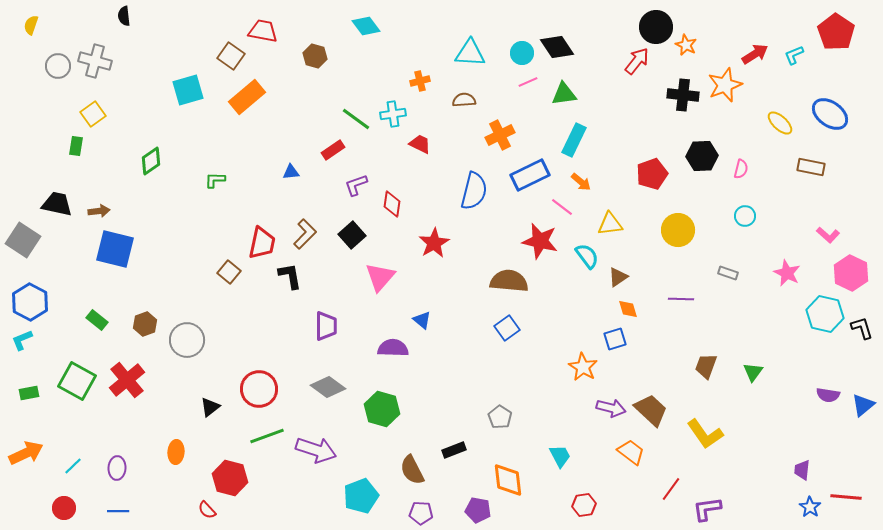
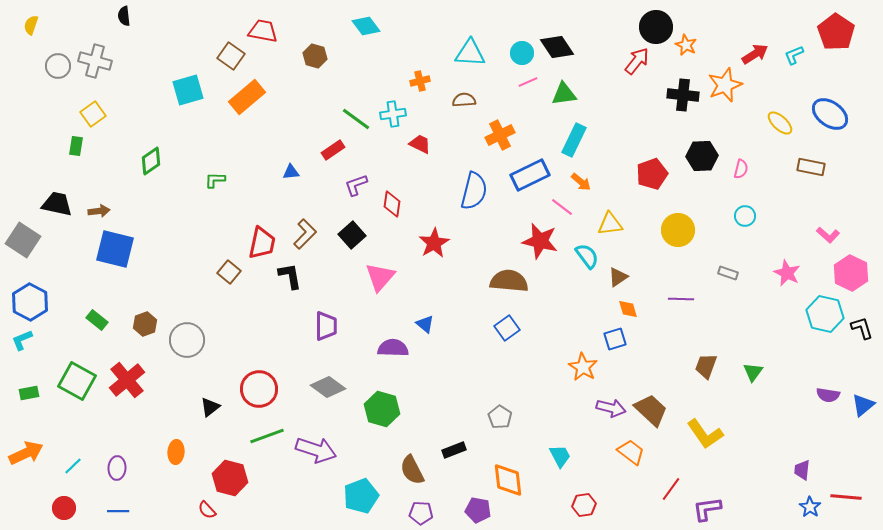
blue triangle at (422, 320): moved 3 px right, 4 px down
